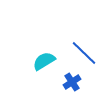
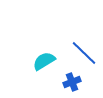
blue cross: rotated 12 degrees clockwise
